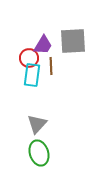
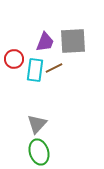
purple trapezoid: moved 2 px right, 3 px up; rotated 10 degrees counterclockwise
red circle: moved 15 px left, 1 px down
brown line: moved 3 px right, 2 px down; rotated 66 degrees clockwise
cyan rectangle: moved 3 px right, 5 px up
green ellipse: moved 1 px up
